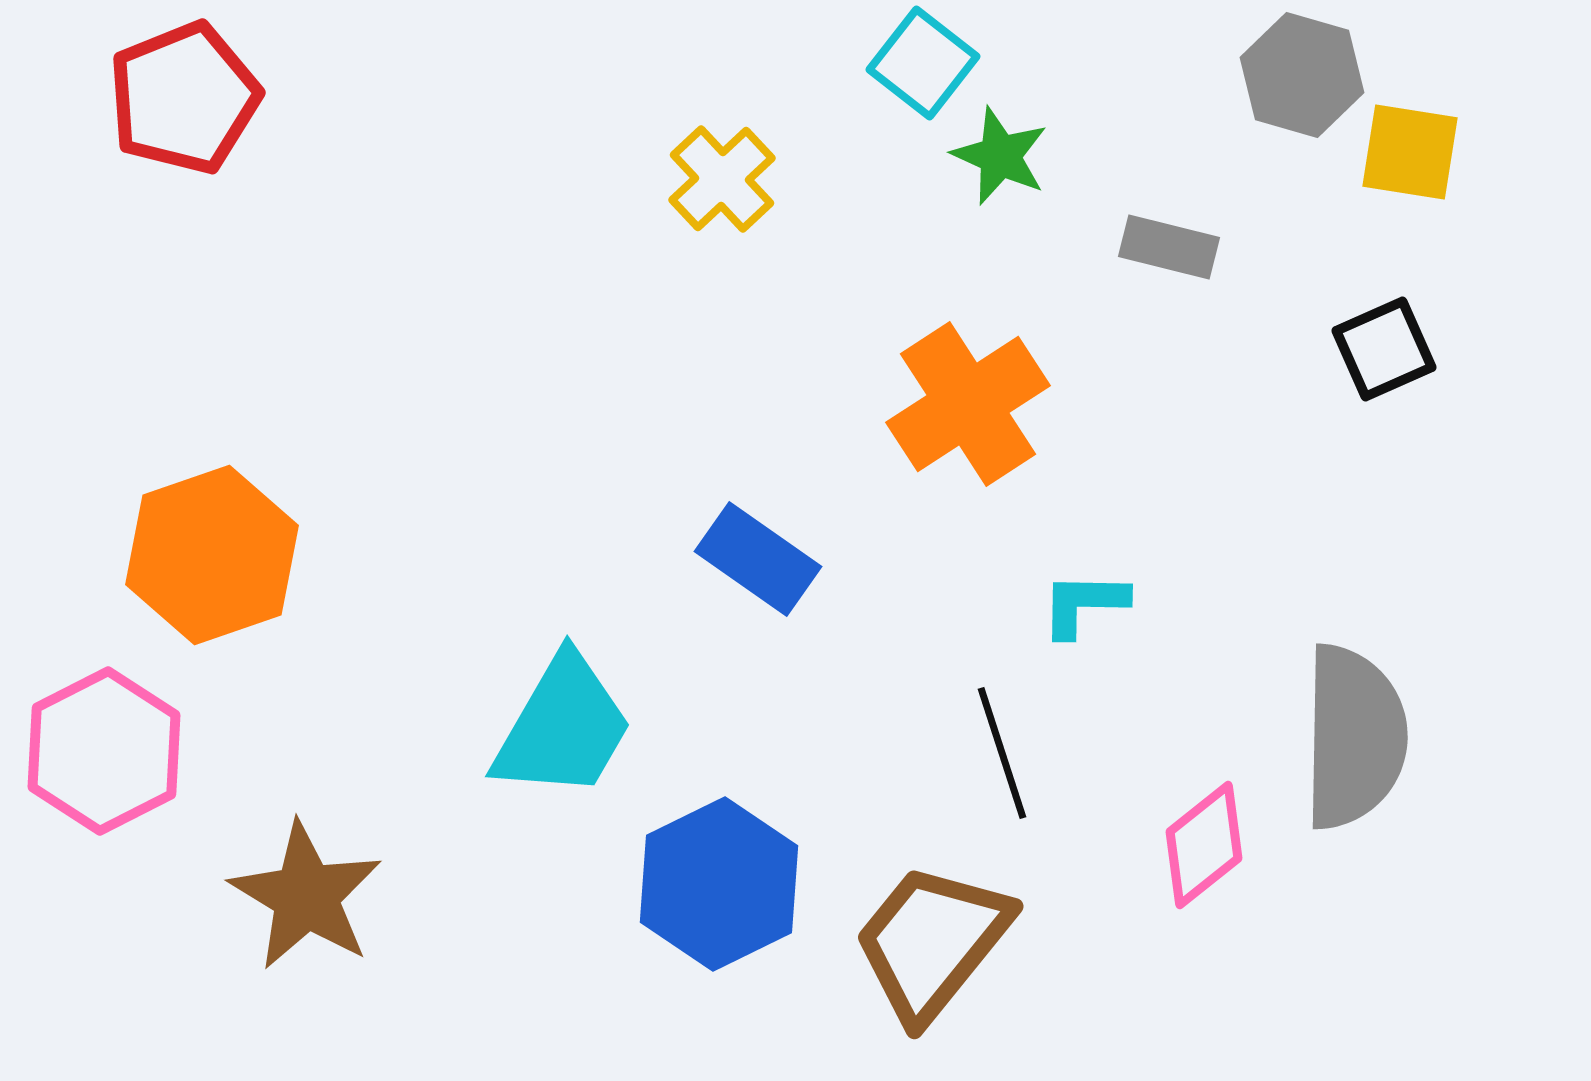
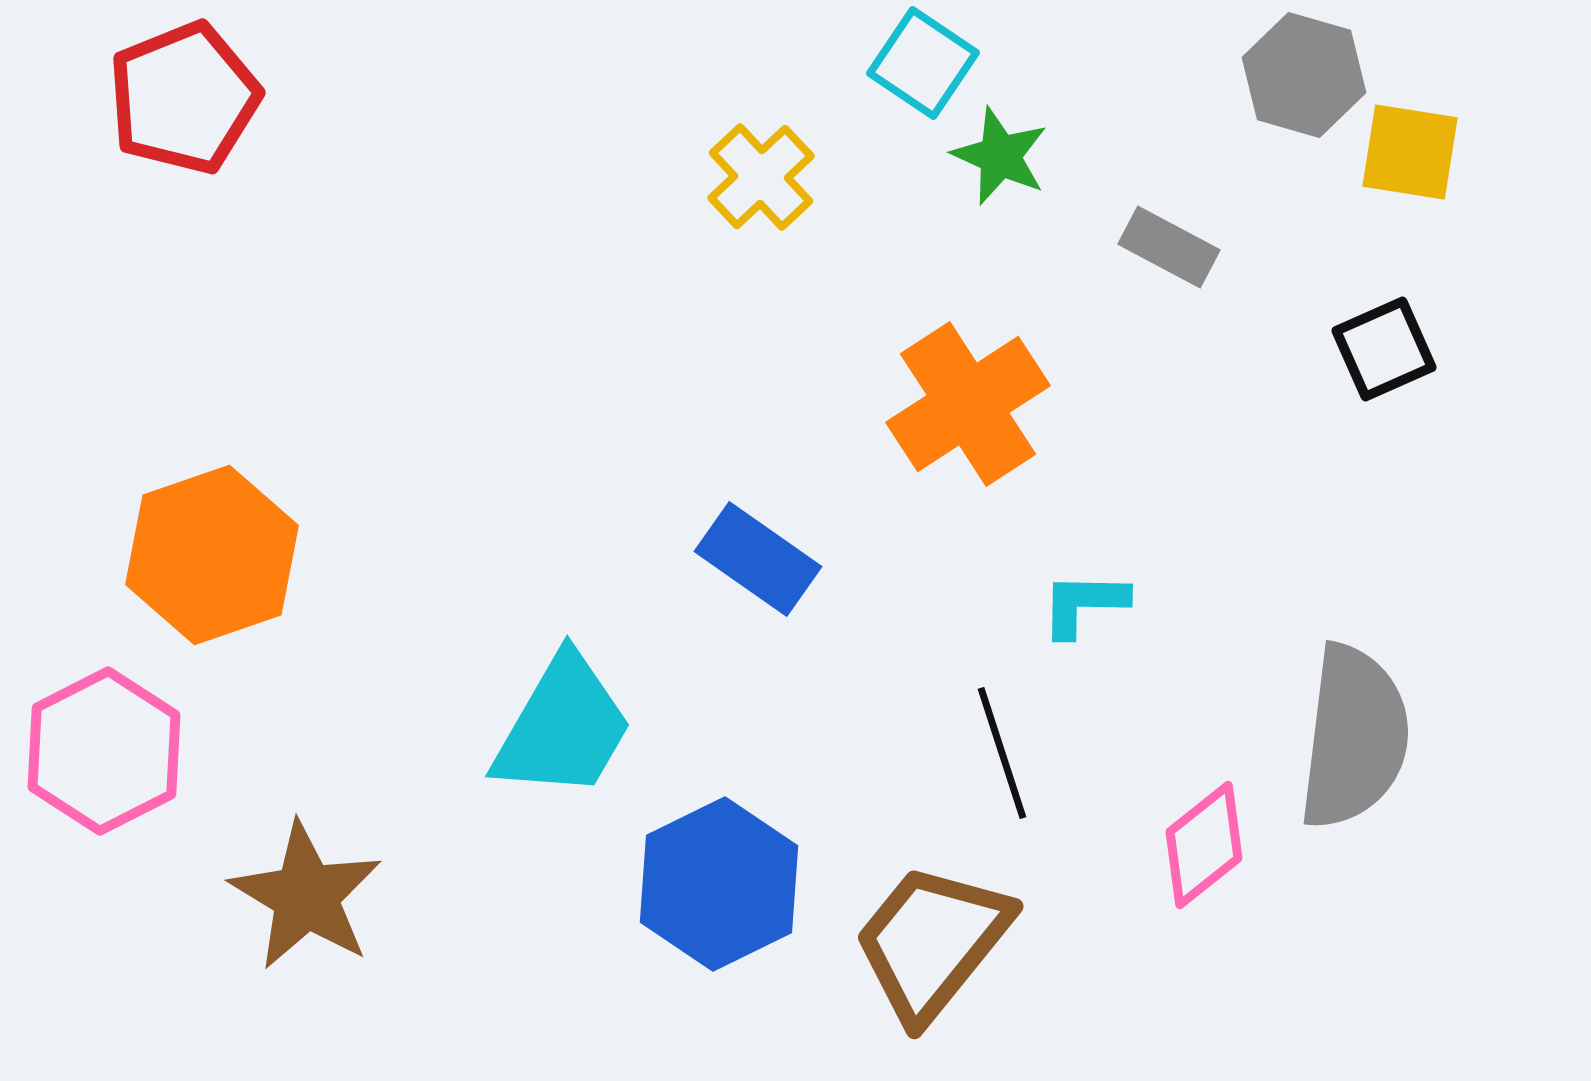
cyan square: rotated 4 degrees counterclockwise
gray hexagon: moved 2 px right
yellow cross: moved 39 px right, 2 px up
gray rectangle: rotated 14 degrees clockwise
gray semicircle: rotated 6 degrees clockwise
